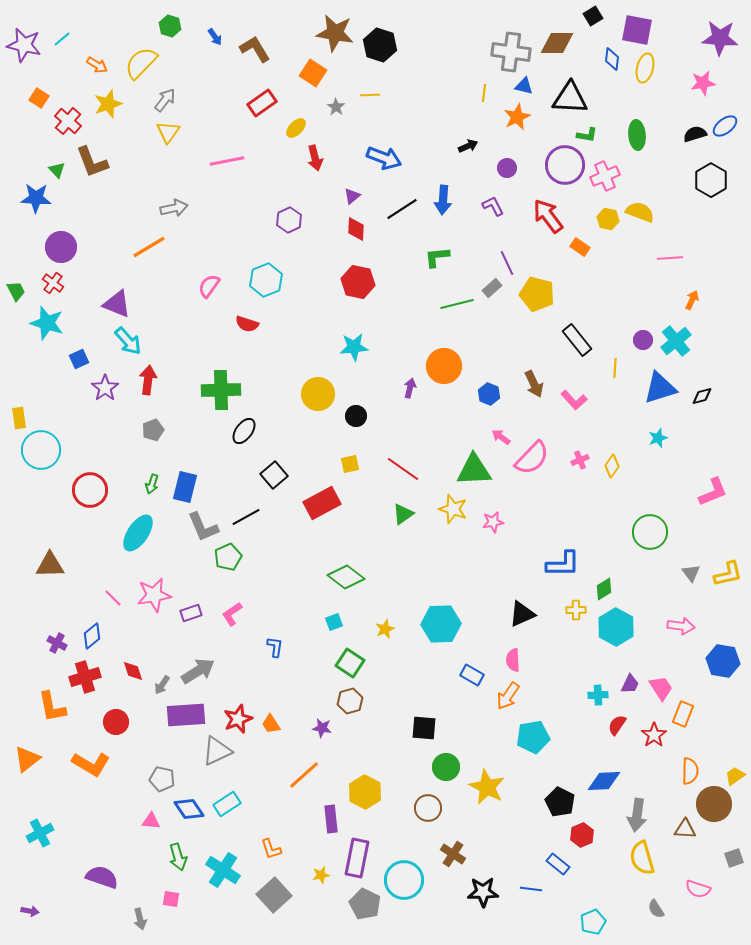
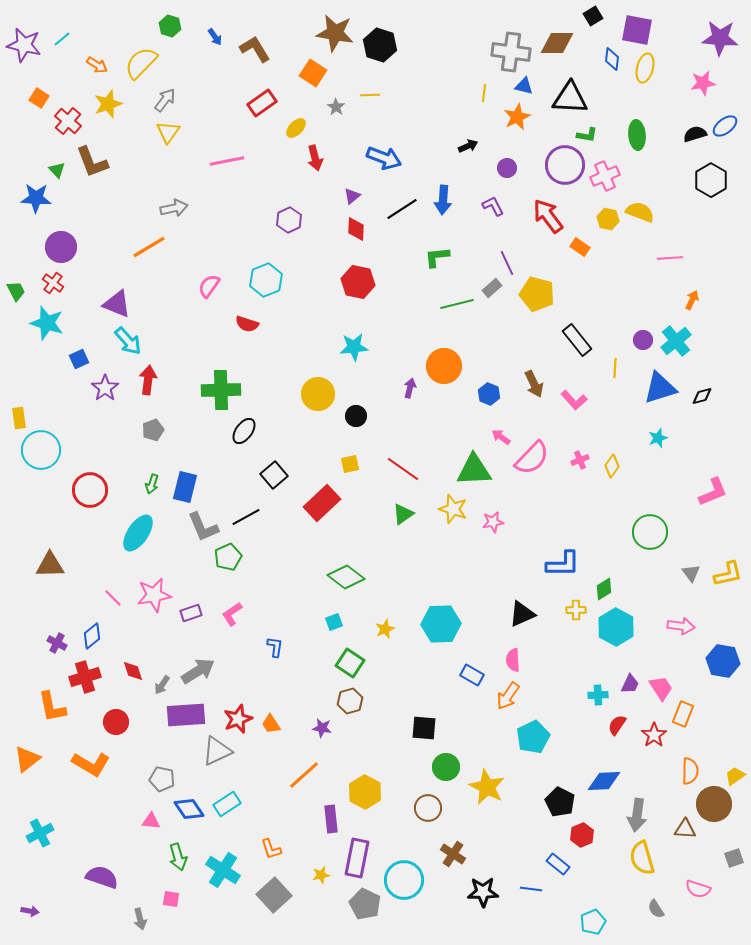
red rectangle at (322, 503): rotated 15 degrees counterclockwise
cyan pentagon at (533, 737): rotated 16 degrees counterclockwise
